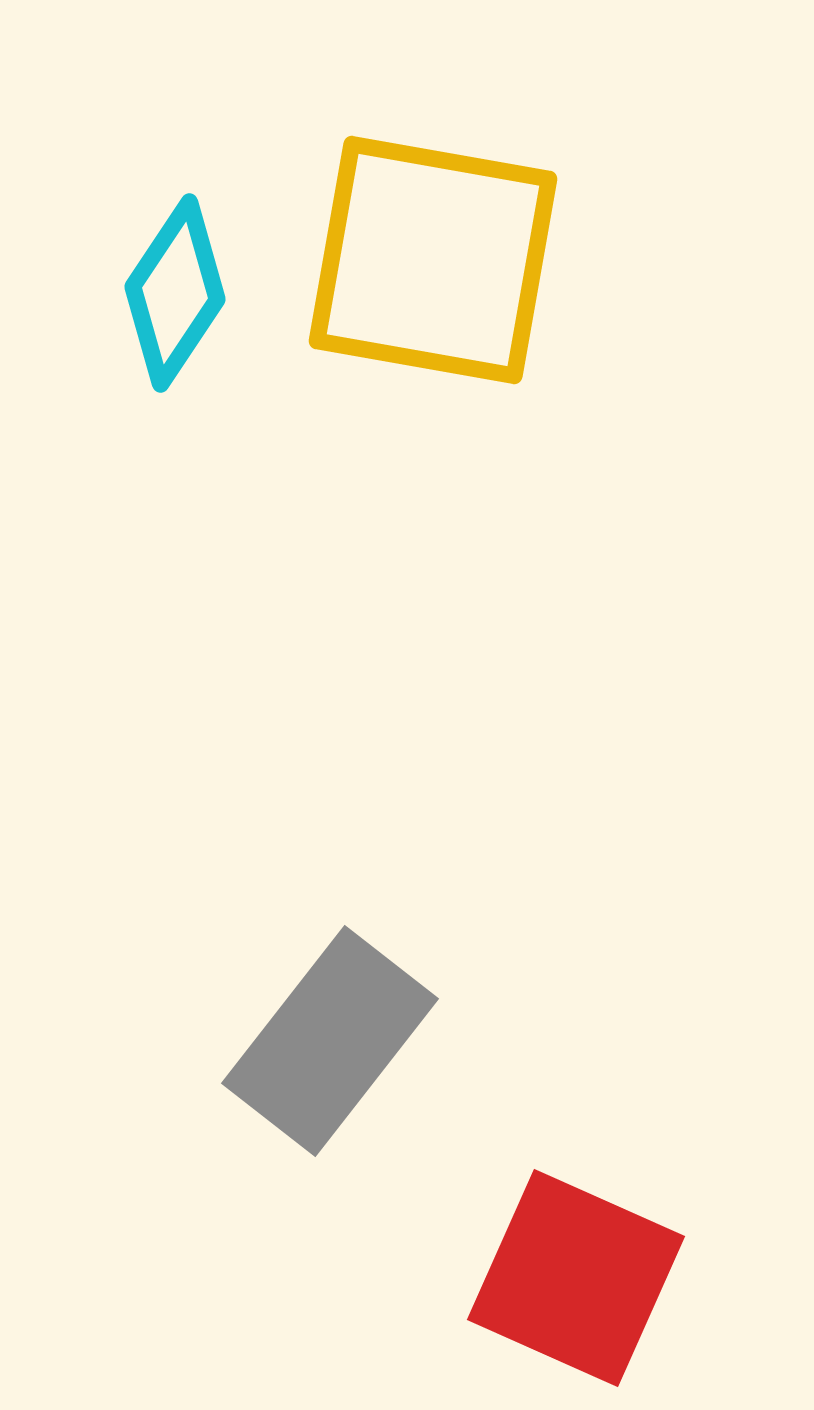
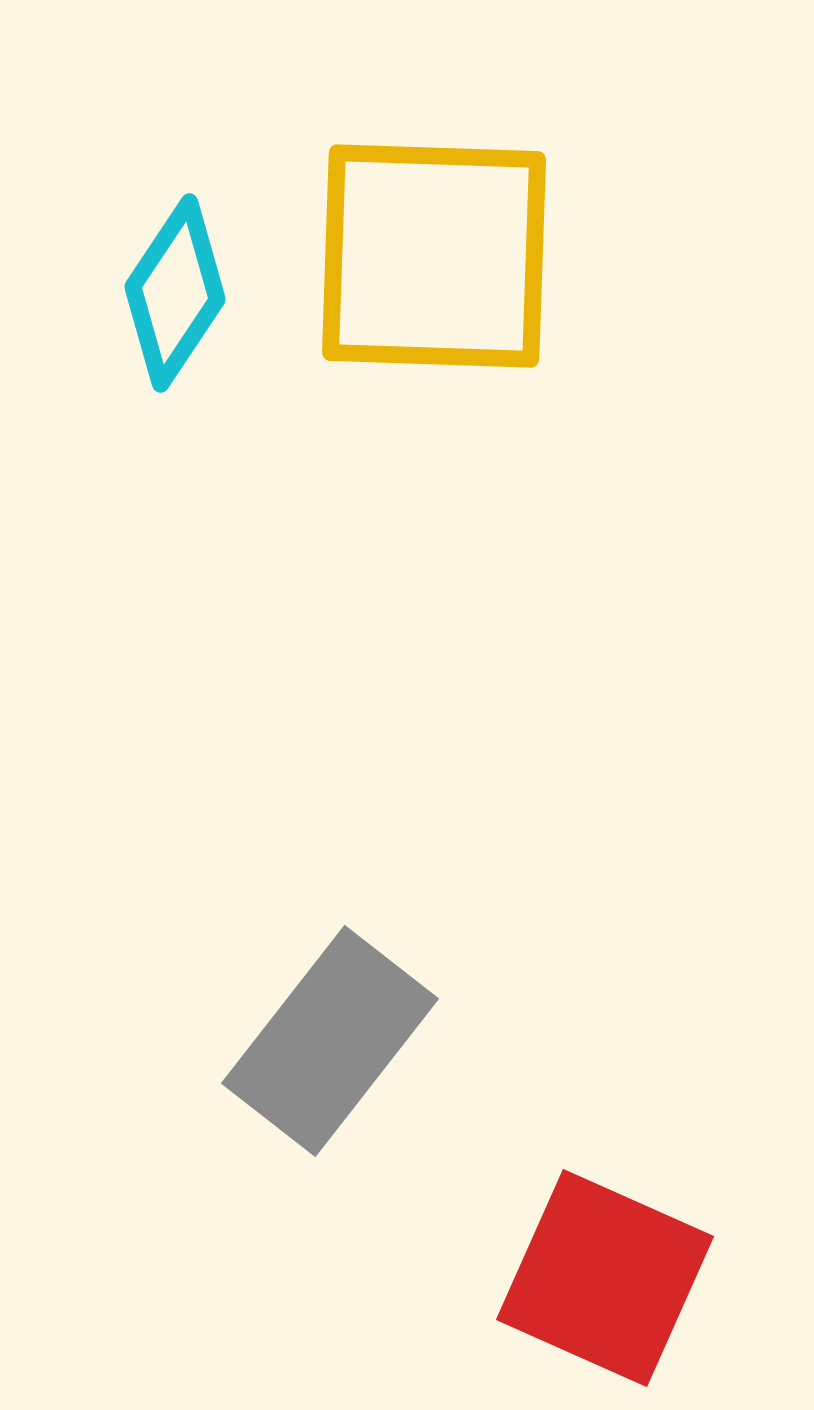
yellow square: moved 1 px right, 4 px up; rotated 8 degrees counterclockwise
red square: moved 29 px right
